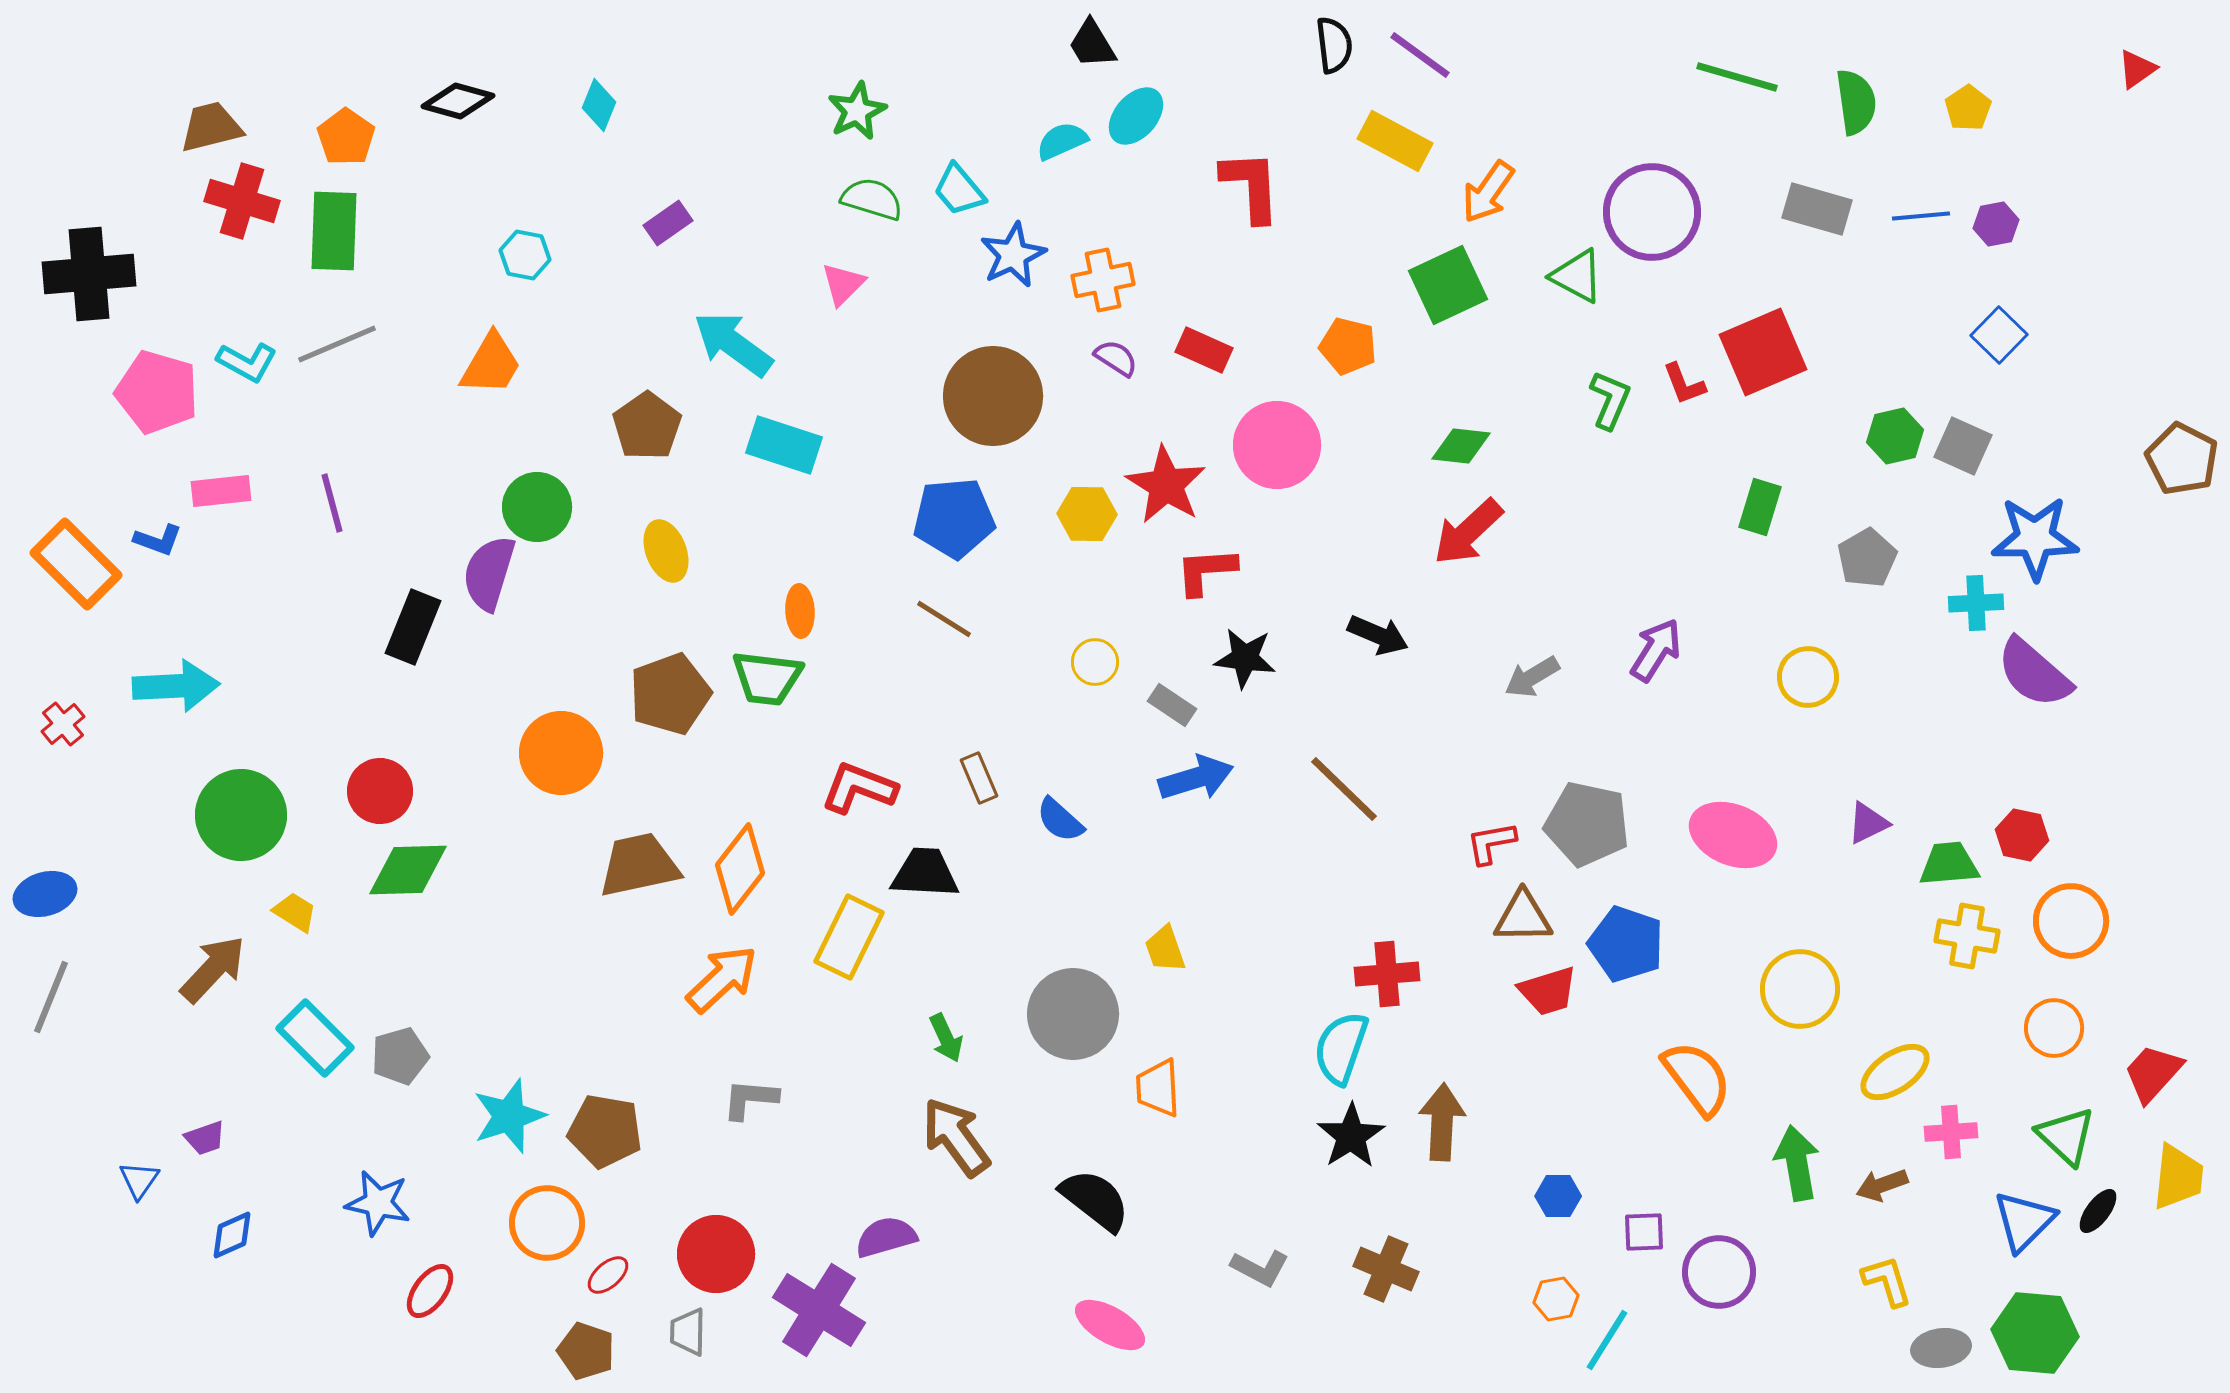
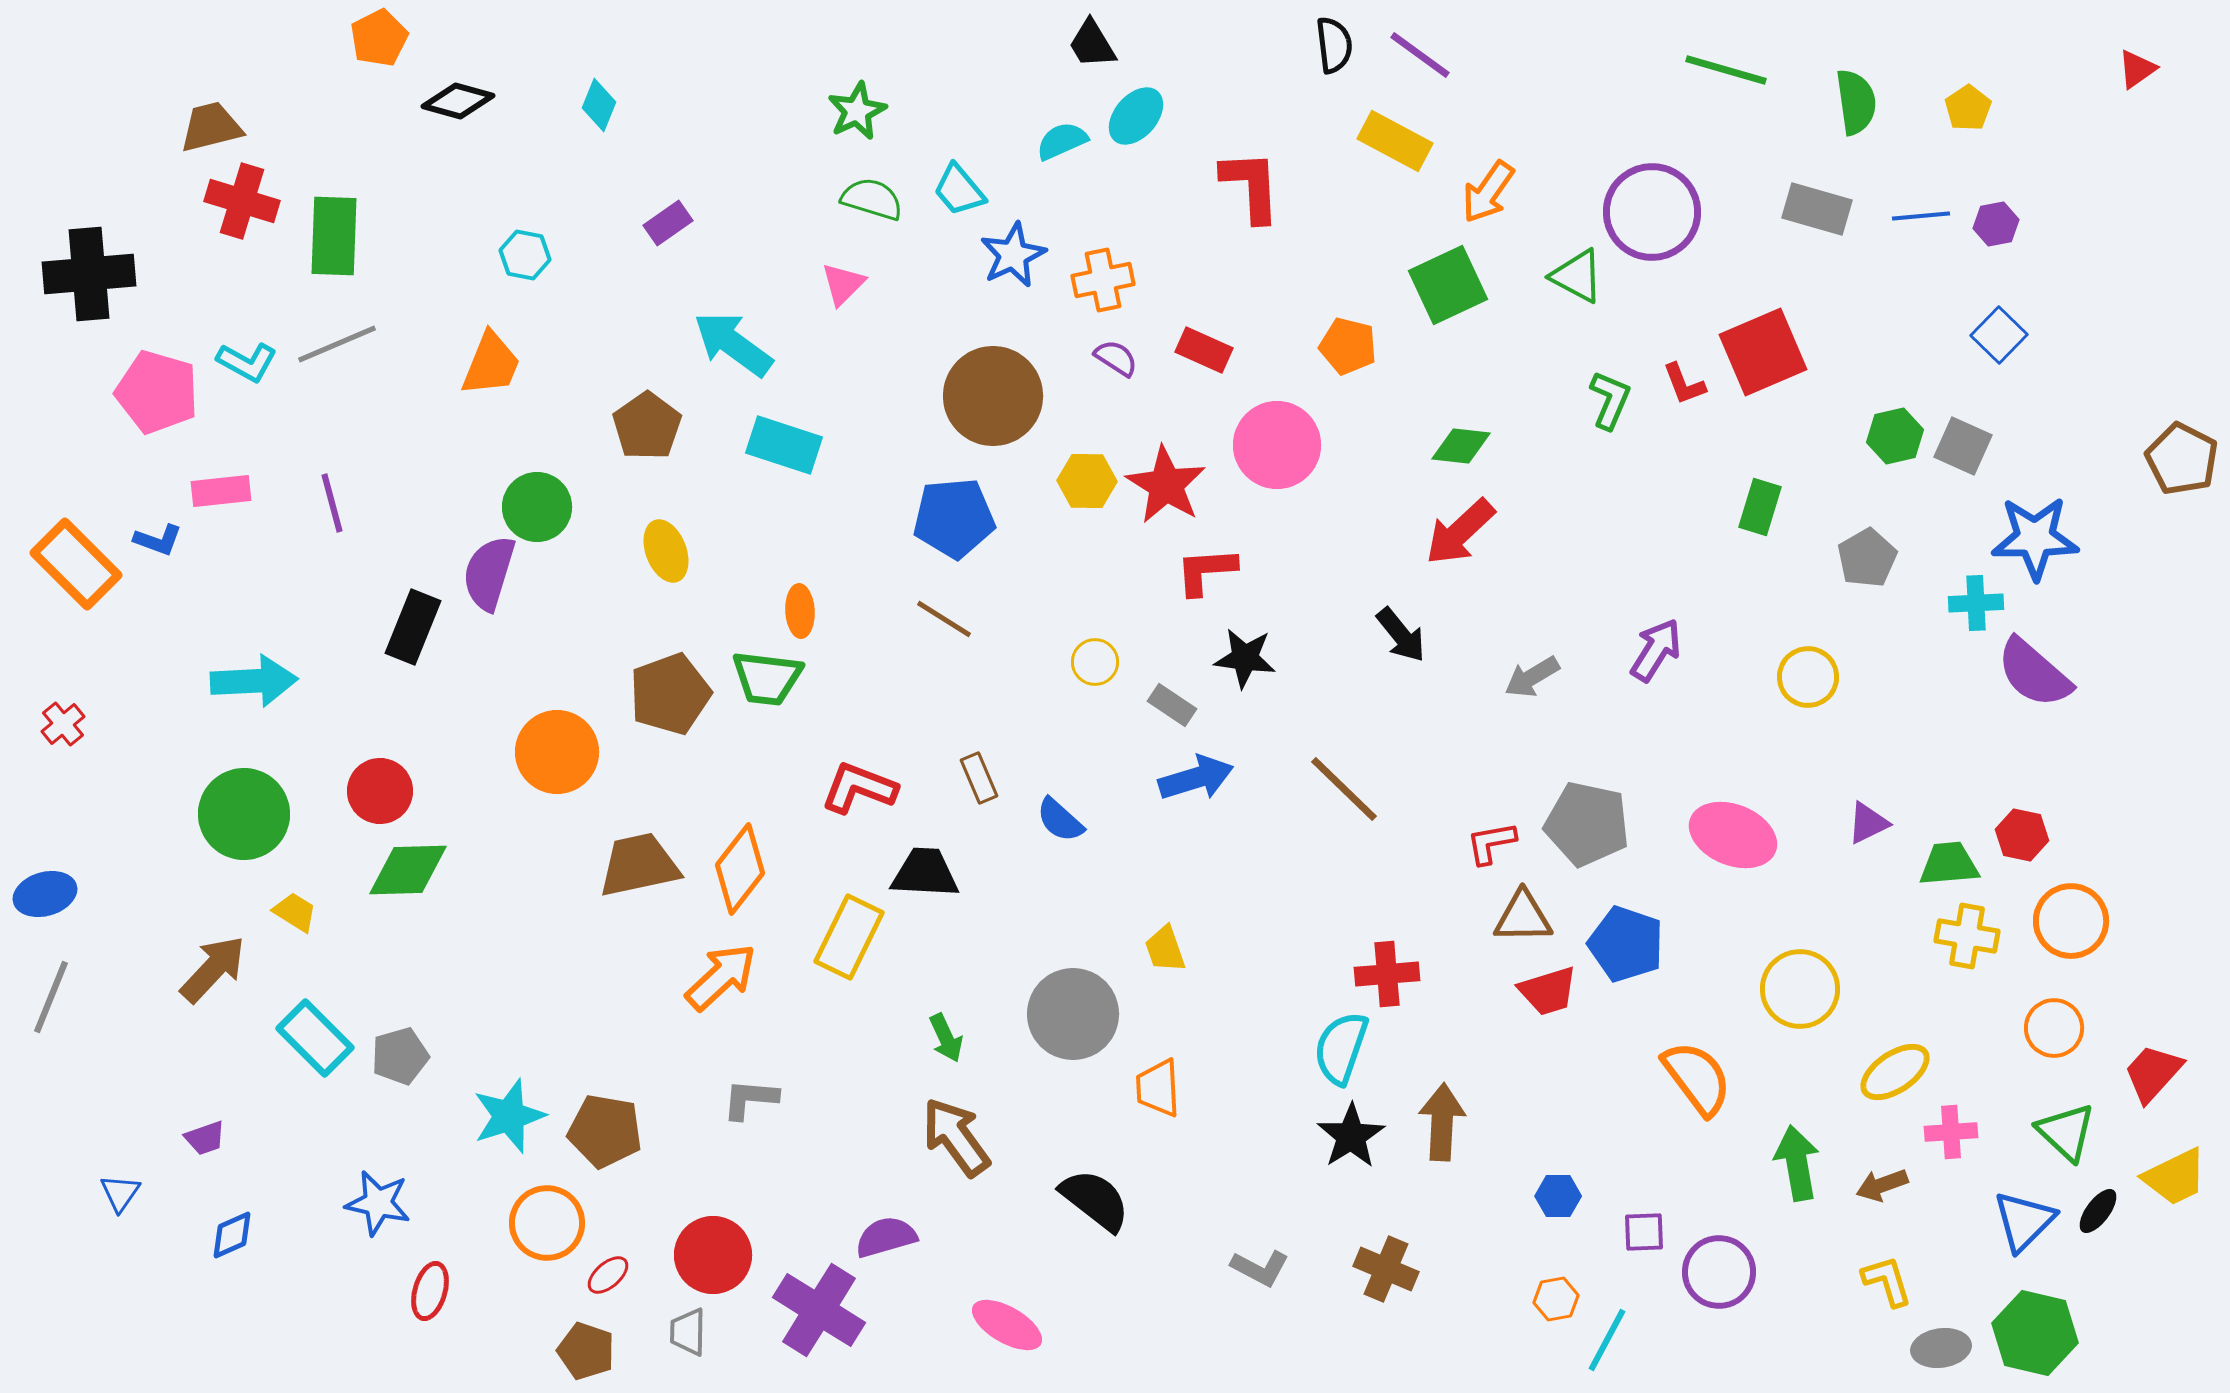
green line at (1737, 77): moved 11 px left, 7 px up
orange pentagon at (346, 137): moved 33 px right, 99 px up; rotated 10 degrees clockwise
green rectangle at (334, 231): moved 5 px down
orange trapezoid at (491, 364): rotated 8 degrees counterclockwise
yellow hexagon at (1087, 514): moved 33 px up
red arrow at (1468, 532): moved 8 px left
black arrow at (1378, 635): moved 23 px right; rotated 28 degrees clockwise
cyan arrow at (176, 686): moved 78 px right, 5 px up
orange circle at (561, 753): moved 4 px left, 1 px up
green circle at (241, 815): moved 3 px right, 1 px up
orange arrow at (722, 979): moved 1 px left, 2 px up
green triangle at (2066, 1136): moved 4 px up
yellow trapezoid at (2178, 1177): moved 3 px left; rotated 58 degrees clockwise
blue triangle at (139, 1180): moved 19 px left, 13 px down
red circle at (716, 1254): moved 3 px left, 1 px down
red ellipse at (430, 1291): rotated 20 degrees counterclockwise
pink ellipse at (1110, 1325): moved 103 px left
green hexagon at (2035, 1333): rotated 8 degrees clockwise
cyan line at (1607, 1340): rotated 4 degrees counterclockwise
